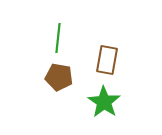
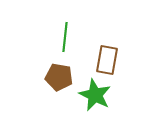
green line: moved 7 px right, 1 px up
green star: moved 9 px left, 7 px up; rotated 8 degrees counterclockwise
